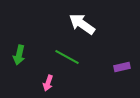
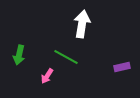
white arrow: rotated 64 degrees clockwise
green line: moved 1 px left
pink arrow: moved 1 px left, 7 px up; rotated 14 degrees clockwise
